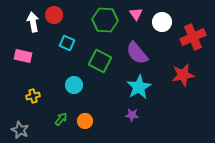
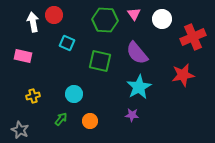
pink triangle: moved 2 px left
white circle: moved 3 px up
green square: rotated 15 degrees counterclockwise
cyan circle: moved 9 px down
orange circle: moved 5 px right
